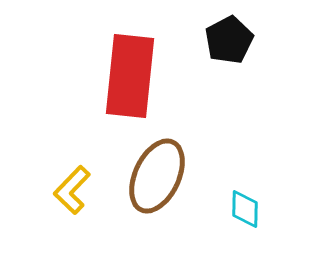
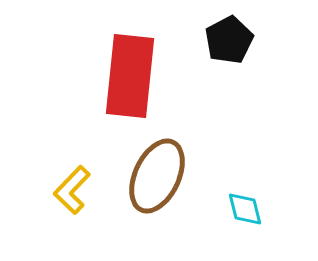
cyan diamond: rotated 15 degrees counterclockwise
